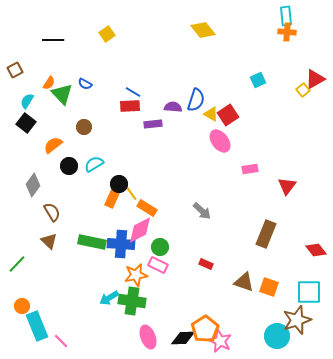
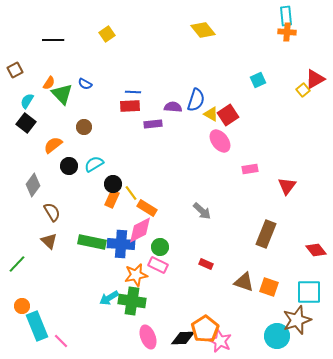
blue line at (133, 92): rotated 28 degrees counterclockwise
black circle at (119, 184): moved 6 px left
